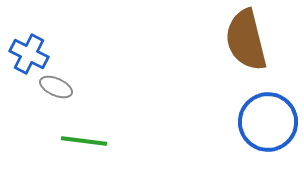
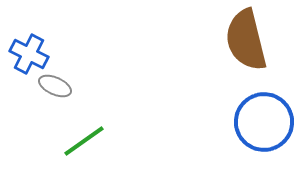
gray ellipse: moved 1 px left, 1 px up
blue circle: moved 4 px left
green line: rotated 42 degrees counterclockwise
